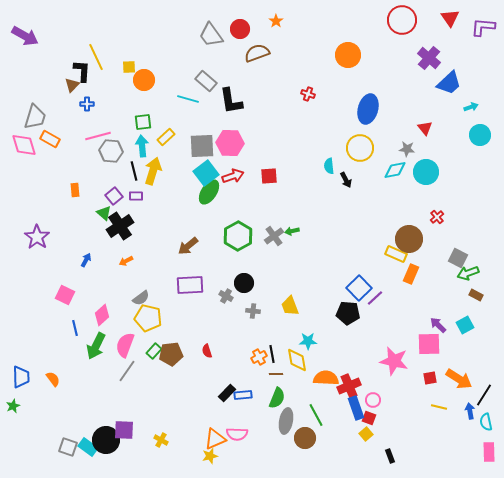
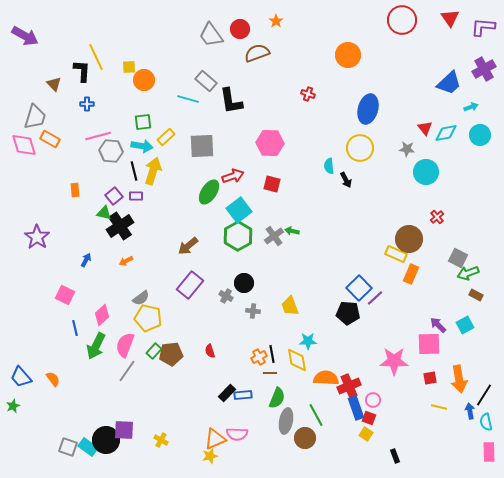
purple cross at (429, 58): moved 55 px right, 11 px down; rotated 20 degrees clockwise
brown triangle at (72, 85): moved 18 px left, 1 px up; rotated 28 degrees counterclockwise
pink hexagon at (230, 143): moved 40 px right
cyan arrow at (142, 146): rotated 105 degrees clockwise
cyan diamond at (395, 170): moved 51 px right, 37 px up
cyan square at (206, 173): moved 33 px right, 37 px down
red square at (269, 176): moved 3 px right, 8 px down; rotated 18 degrees clockwise
green triangle at (104, 213): rotated 28 degrees counterclockwise
green arrow at (292, 231): rotated 24 degrees clockwise
purple rectangle at (190, 285): rotated 48 degrees counterclockwise
red semicircle at (207, 351): moved 3 px right
pink star at (394, 361): rotated 12 degrees counterclockwise
brown line at (276, 374): moved 6 px left, 1 px up
blue trapezoid at (21, 377): rotated 140 degrees clockwise
orange arrow at (459, 379): rotated 48 degrees clockwise
yellow square at (366, 434): rotated 16 degrees counterclockwise
black rectangle at (390, 456): moved 5 px right
